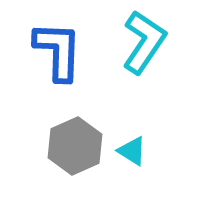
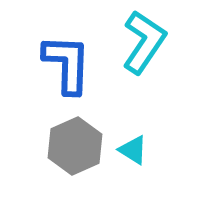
blue L-shape: moved 9 px right, 13 px down
cyan triangle: moved 1 px right, 1 px up
